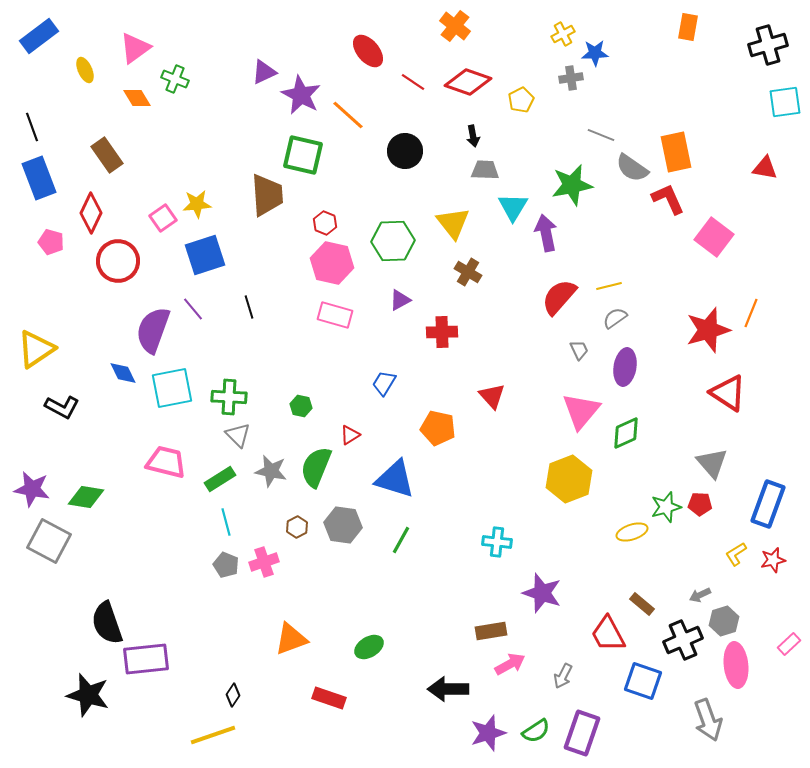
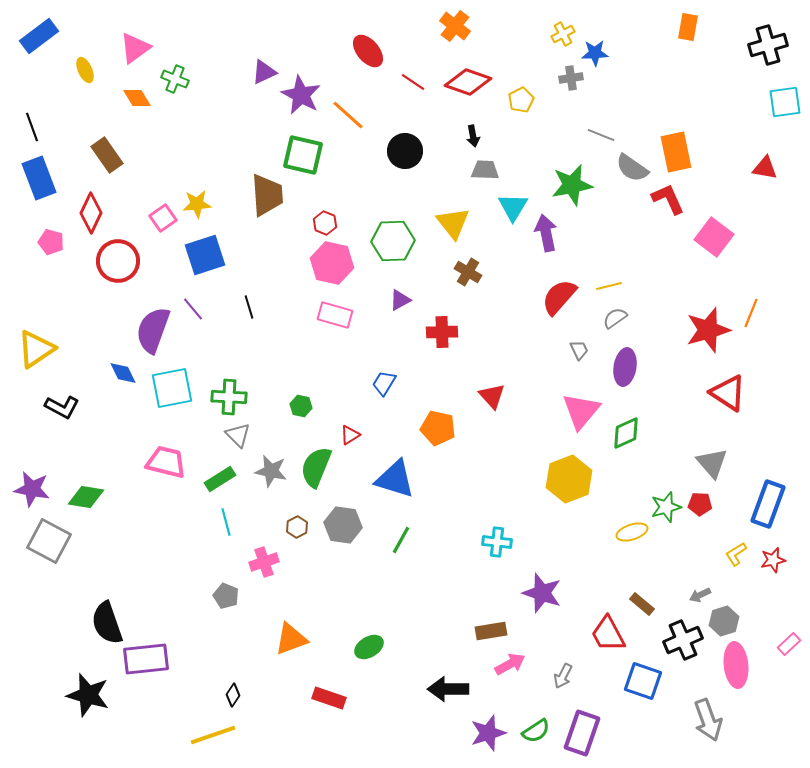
gray pentagon at (226, 565): moved 31 px down
